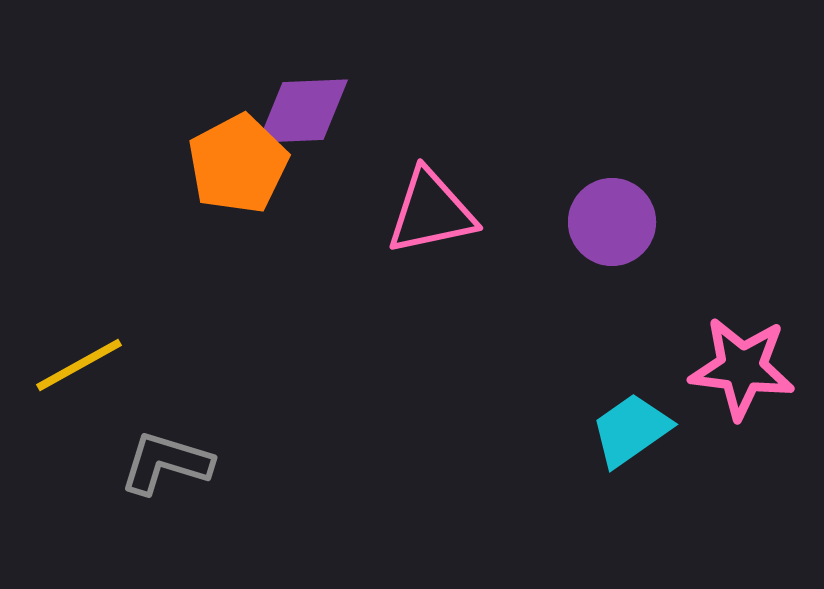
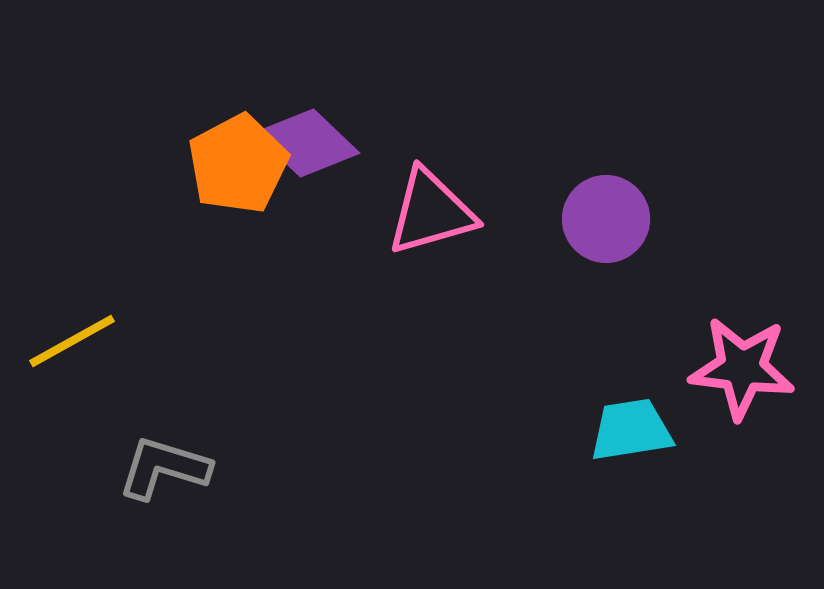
purple diamond: moved 4 px right, 32 px down; rotated 46 degrees clockwise
pink triangle: rotated 4 degrees counterclockwise
purple circle: moved 6 px left, 3 px up
yellow line: moved 7 px left, 24 px up
cyan trapezoid: rotated 26 degrees clockwise
gray L-shape: moved 2 px left, 5 px down
